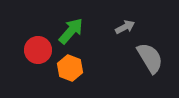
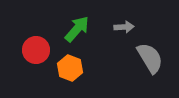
gray arrow: moved 1 px left; rotated 24 degrees clockwise
green arrow: moved 6 px right, 2 px up
red circle: moved 2 px left
